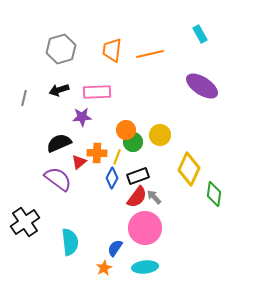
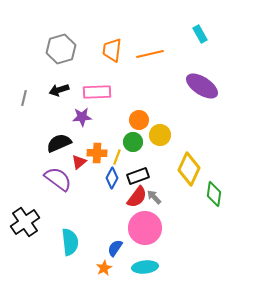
orange circle: moved 13 px right, 10 px up
